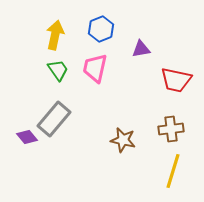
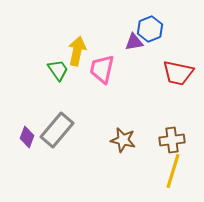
blue hexagon: moved 49 px right
yellow arrow: moved 22 px right, 16 px down
purple triangle: moved 7 px left, 7 px up
pink trapezoid: moved 7 px right, 1 px down
red trapezoid: moved 2 px right, 7 px up
gray rectangle: moved 3 px right, 11 px down
brown cross: moved 1 px right, 11 px down
purple diamond: rotated 60 degrees clockwise
